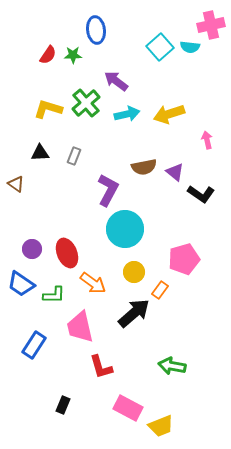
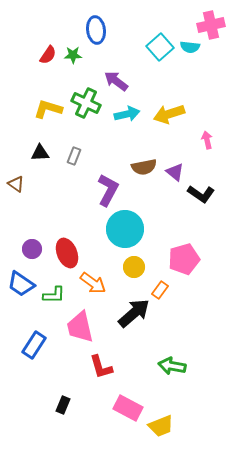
green cross: rotated 24 degrees counterclockwise
yellow circle: moved 5 px up
